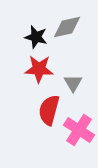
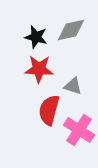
gray diamond: moved 4 px right, 3 px down
gray triangle: moved 3 px down; rotated 42 degrees counterclockwise
